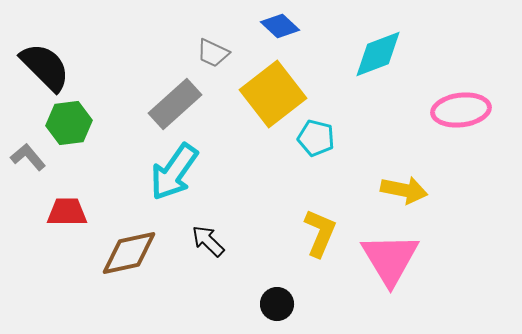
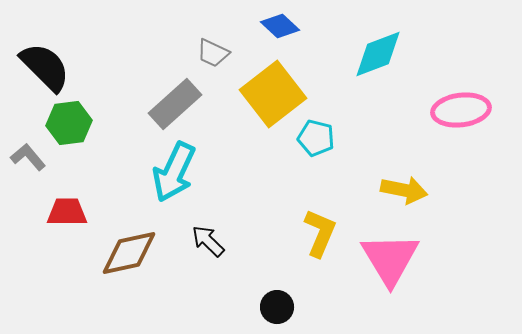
cyan arrow: rotated 10 degrees counterclockwise
black circle: moved 3 px down
